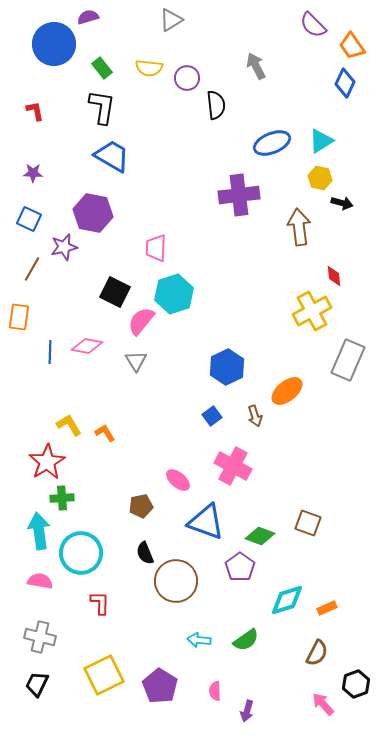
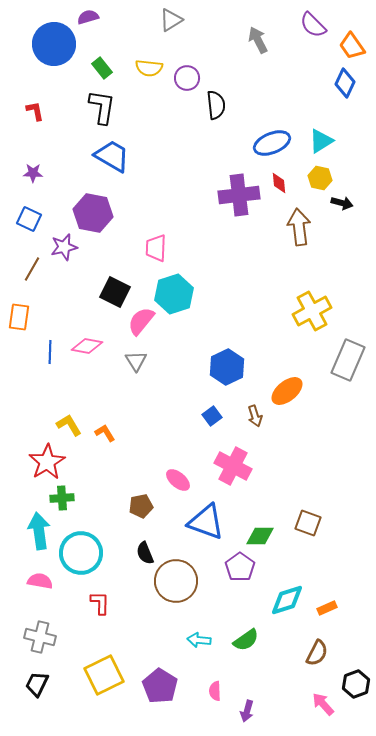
gray arrow at (256, 66): moved 2 px right, 26 px up
red diamond at (334, 276): moved 55 px left, 93 px up
green diamond at (260, 536): rotated 20 degrees counterclockwise
